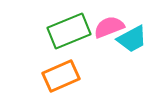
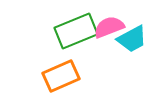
green rectangle: moved 7 px right
